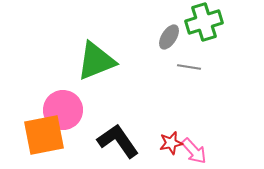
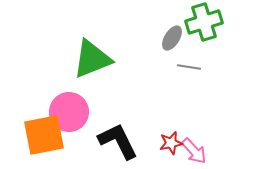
gray ellipse: moved 3 px right, 1 px down
green triangle: moved 4 px left, 2 px up
pink circle: moved 6 px right, 2 px down
black L-shape: rotated 9 degrees clockwise
